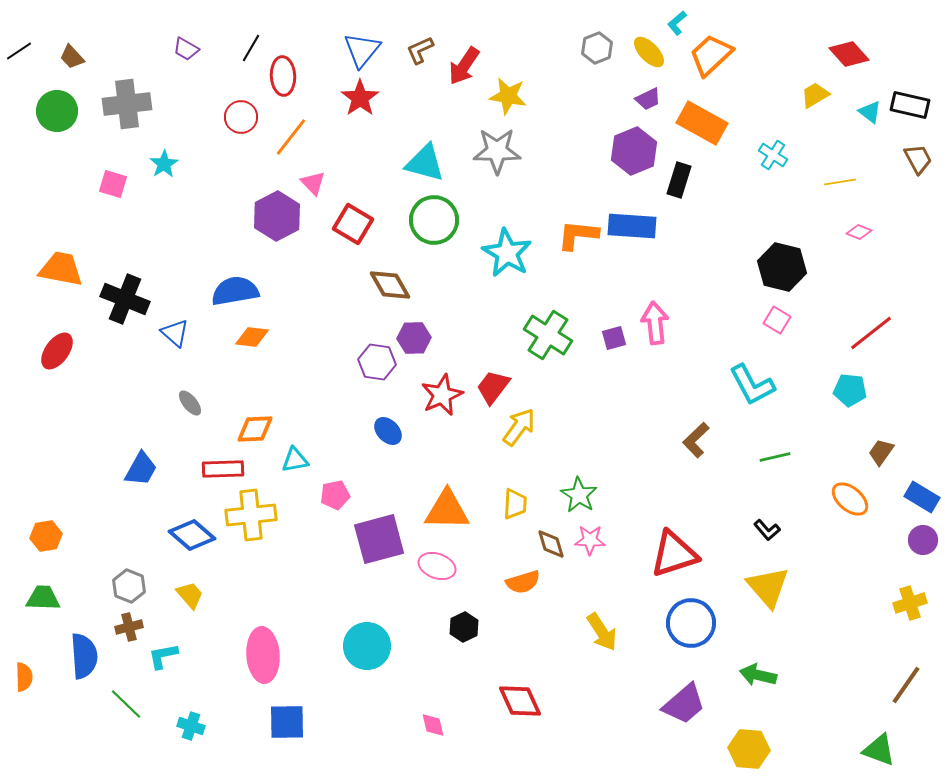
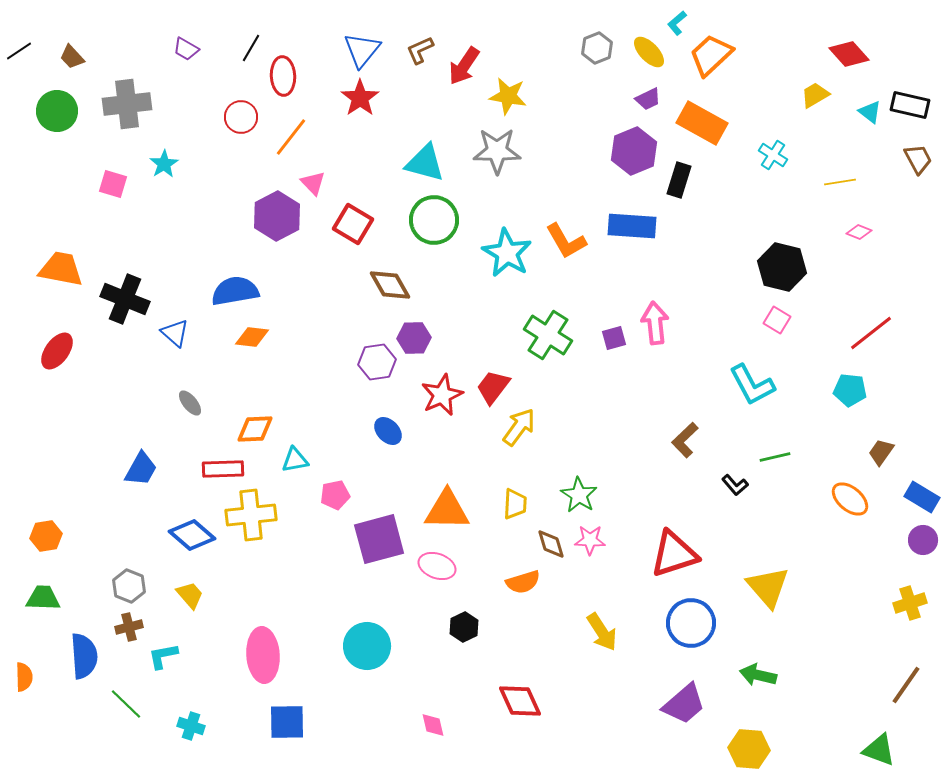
orange L-shape at (578, 235): moved 12 px left, 6 px down; rotated 126 degrees counterclockwise
purple hexagon at (377, 362): rotated 18 degrees counterclockwise
brown L-shape at (696, 440): moved 11 px left
black L-shape at (767, 530): moved 32 px left, 45 px up
